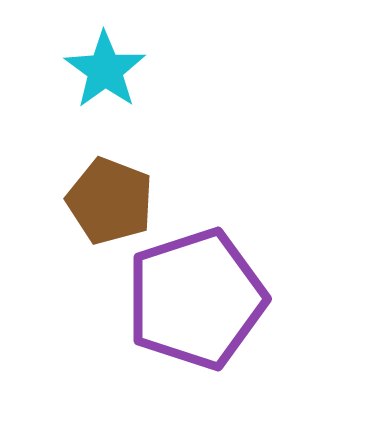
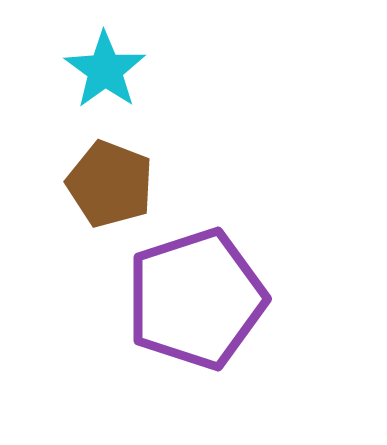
brown pentagon: moved 17 px up
